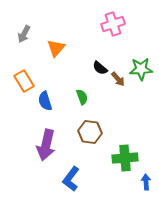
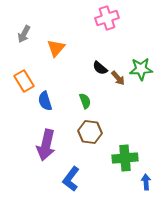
pink cross: moved 6 px left, 6 px up
brown arrow: moved 1 px up
green semicircle: moved 3 px right, 4 px down
